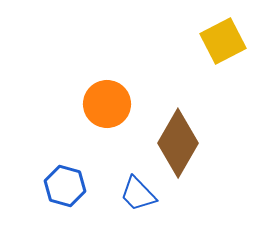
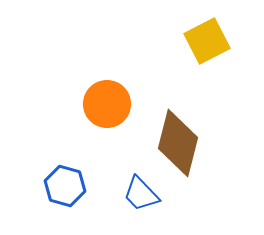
yellow square: moved 16 px left
brown diamond: rotated 16 degrees counterclockwise
blue trapezoid: moved 3 px right
